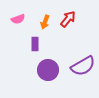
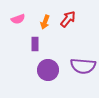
purple semicircle: rotated 35 degrees clockwise
